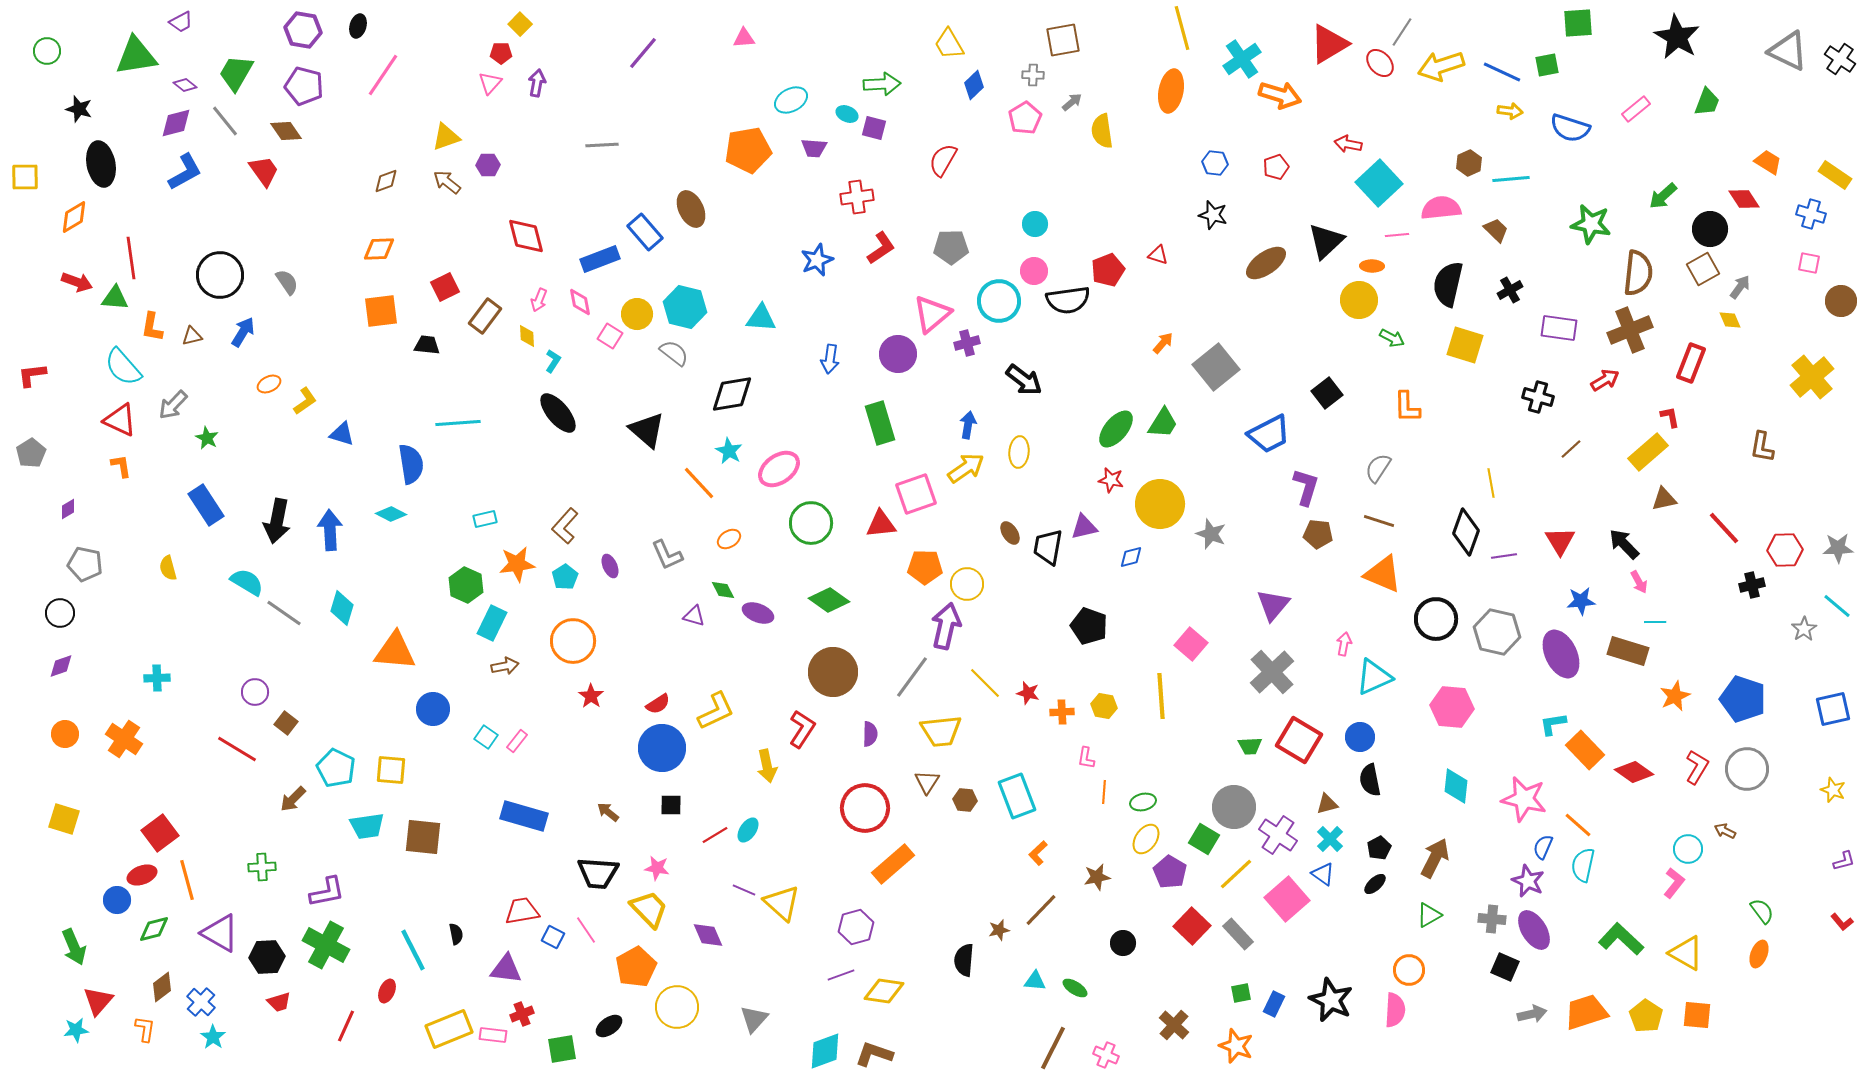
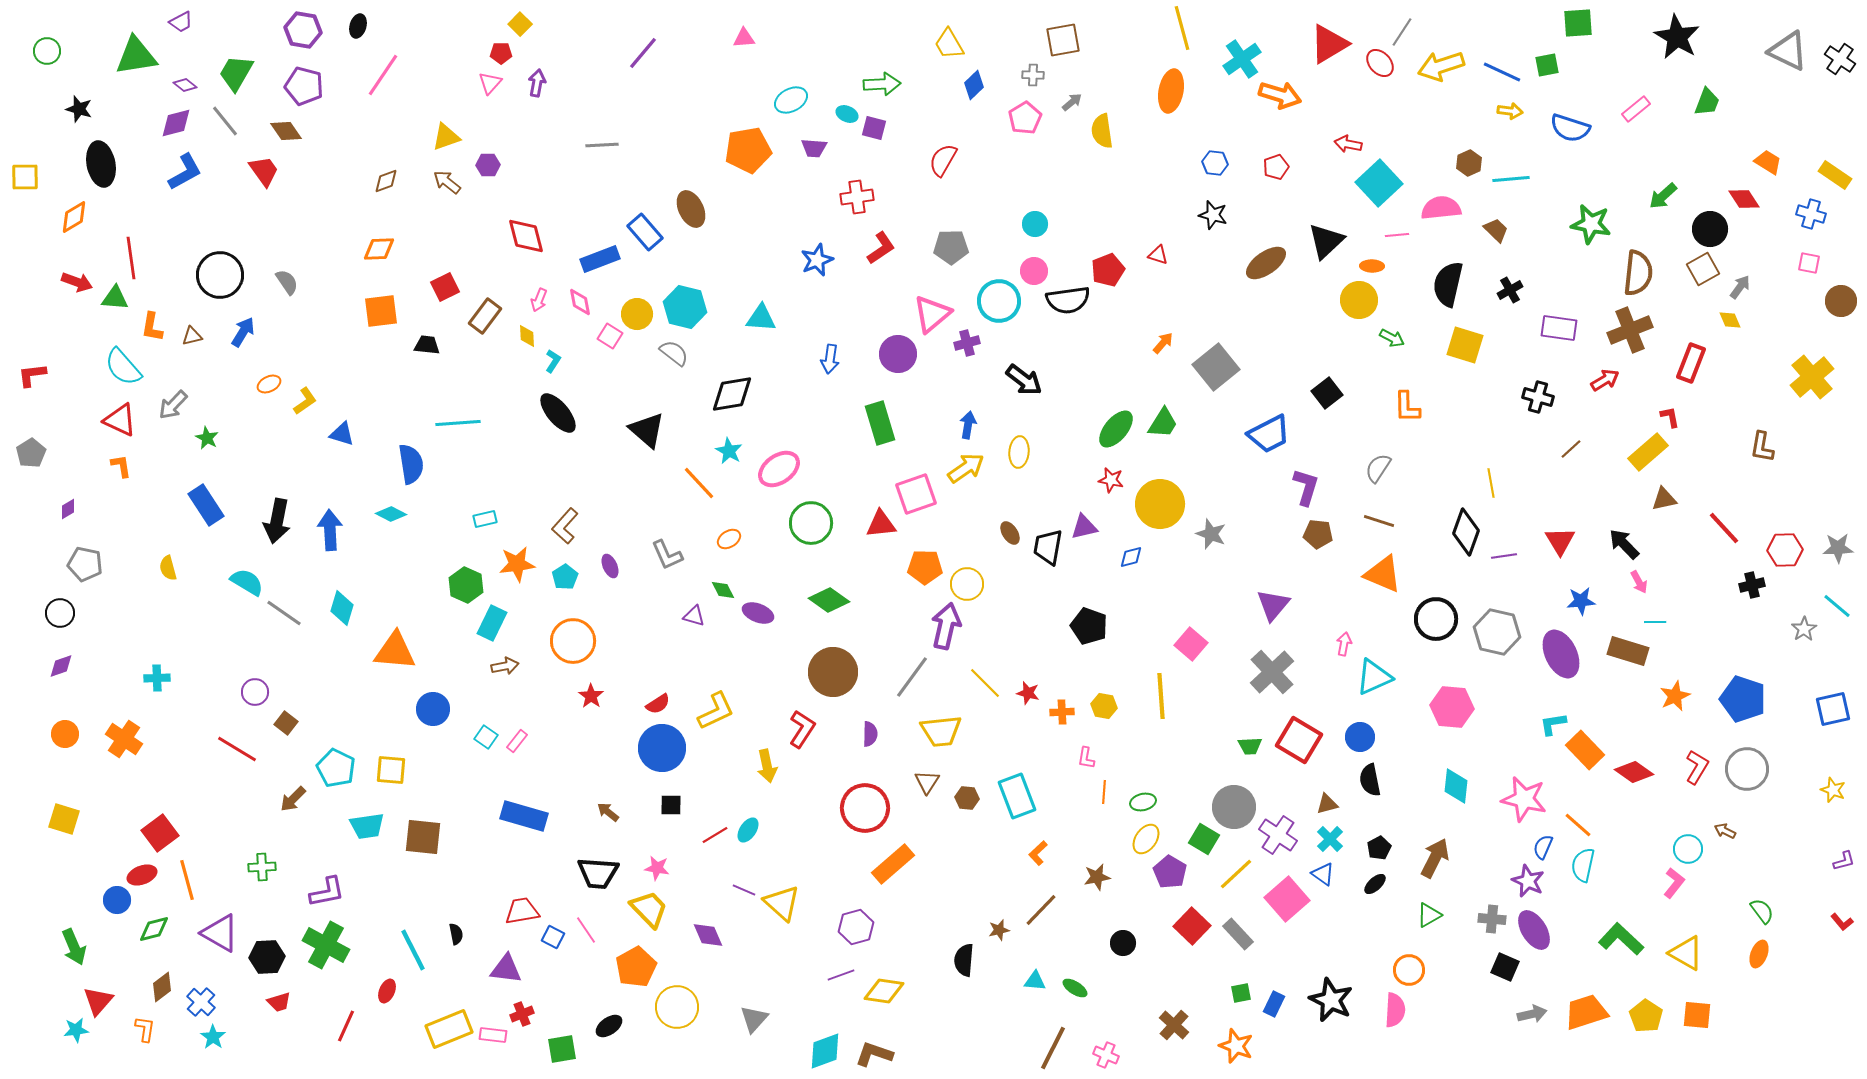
brown hexagon at (965, 800): moved 2 px right, 2 px up
